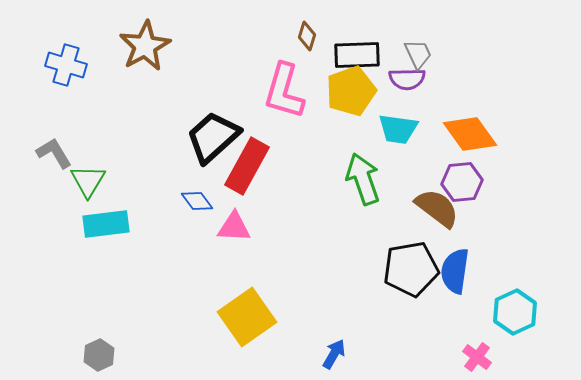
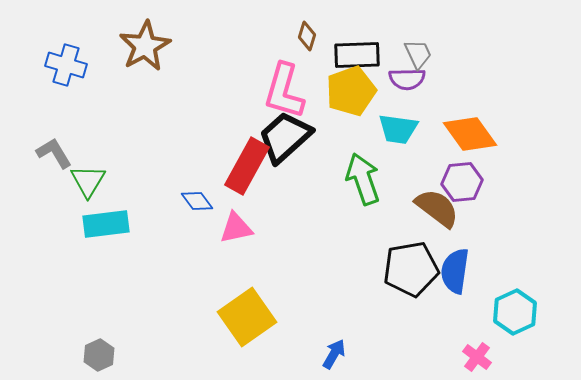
black trapezoid: moved 72 px right
pink triangle: moved 2 px right, 1 px down; rotated 15 degrees counterclockwise
